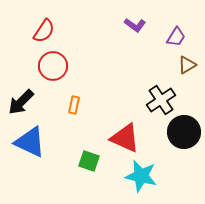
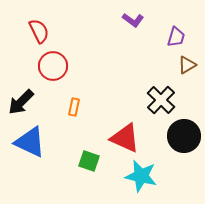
purple L-shape: moved 2 px left, 5 px up
red semicircle: moved 5 px left; rotated 60 degrees counterclockwise
purple trapezoid: rotated 15 degrees counterclockwise
black cross: rotated 12 degrees counterclockwise
orange rectangle: moved 2 px down
black circle: moved 4 px down
